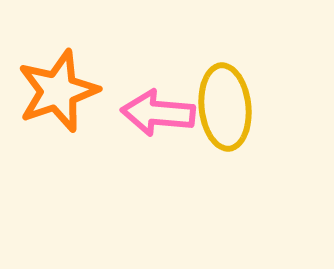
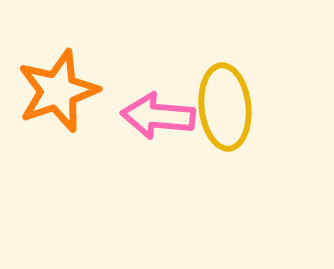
pink arrow: moved 3 px down
